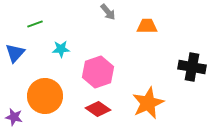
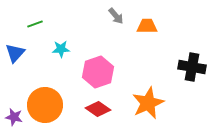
gray arrow: moved 8 px right, 4 px down
orange circle: moved 9 px down
